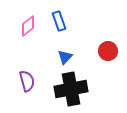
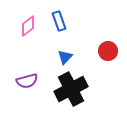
purple semicircle: rotated 90 degrees clockwise
black cross: rotated 16 degrees counterclockwise
